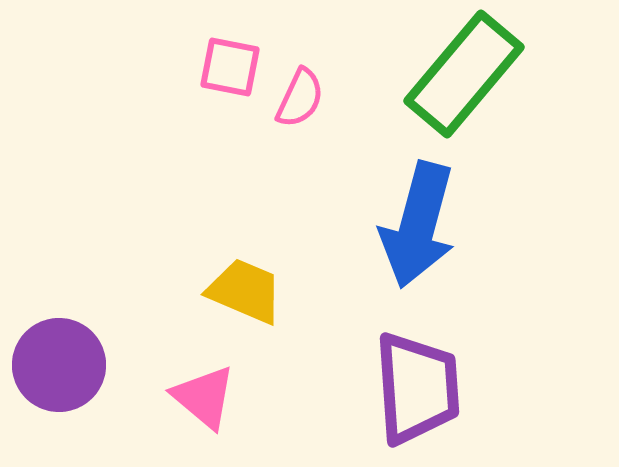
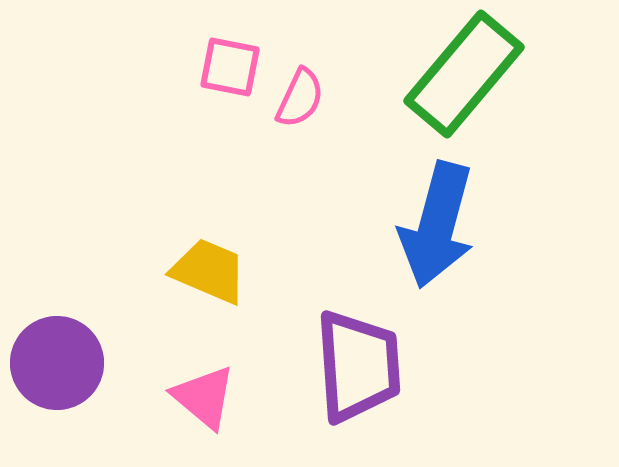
blue arrow: moved 19 px right
yellow trapezoid: moved 36 px left, 20 px up
purple circle: moved 2 px left, 2 px up
purple trapezoid: moved 59 px left, 22 px up
